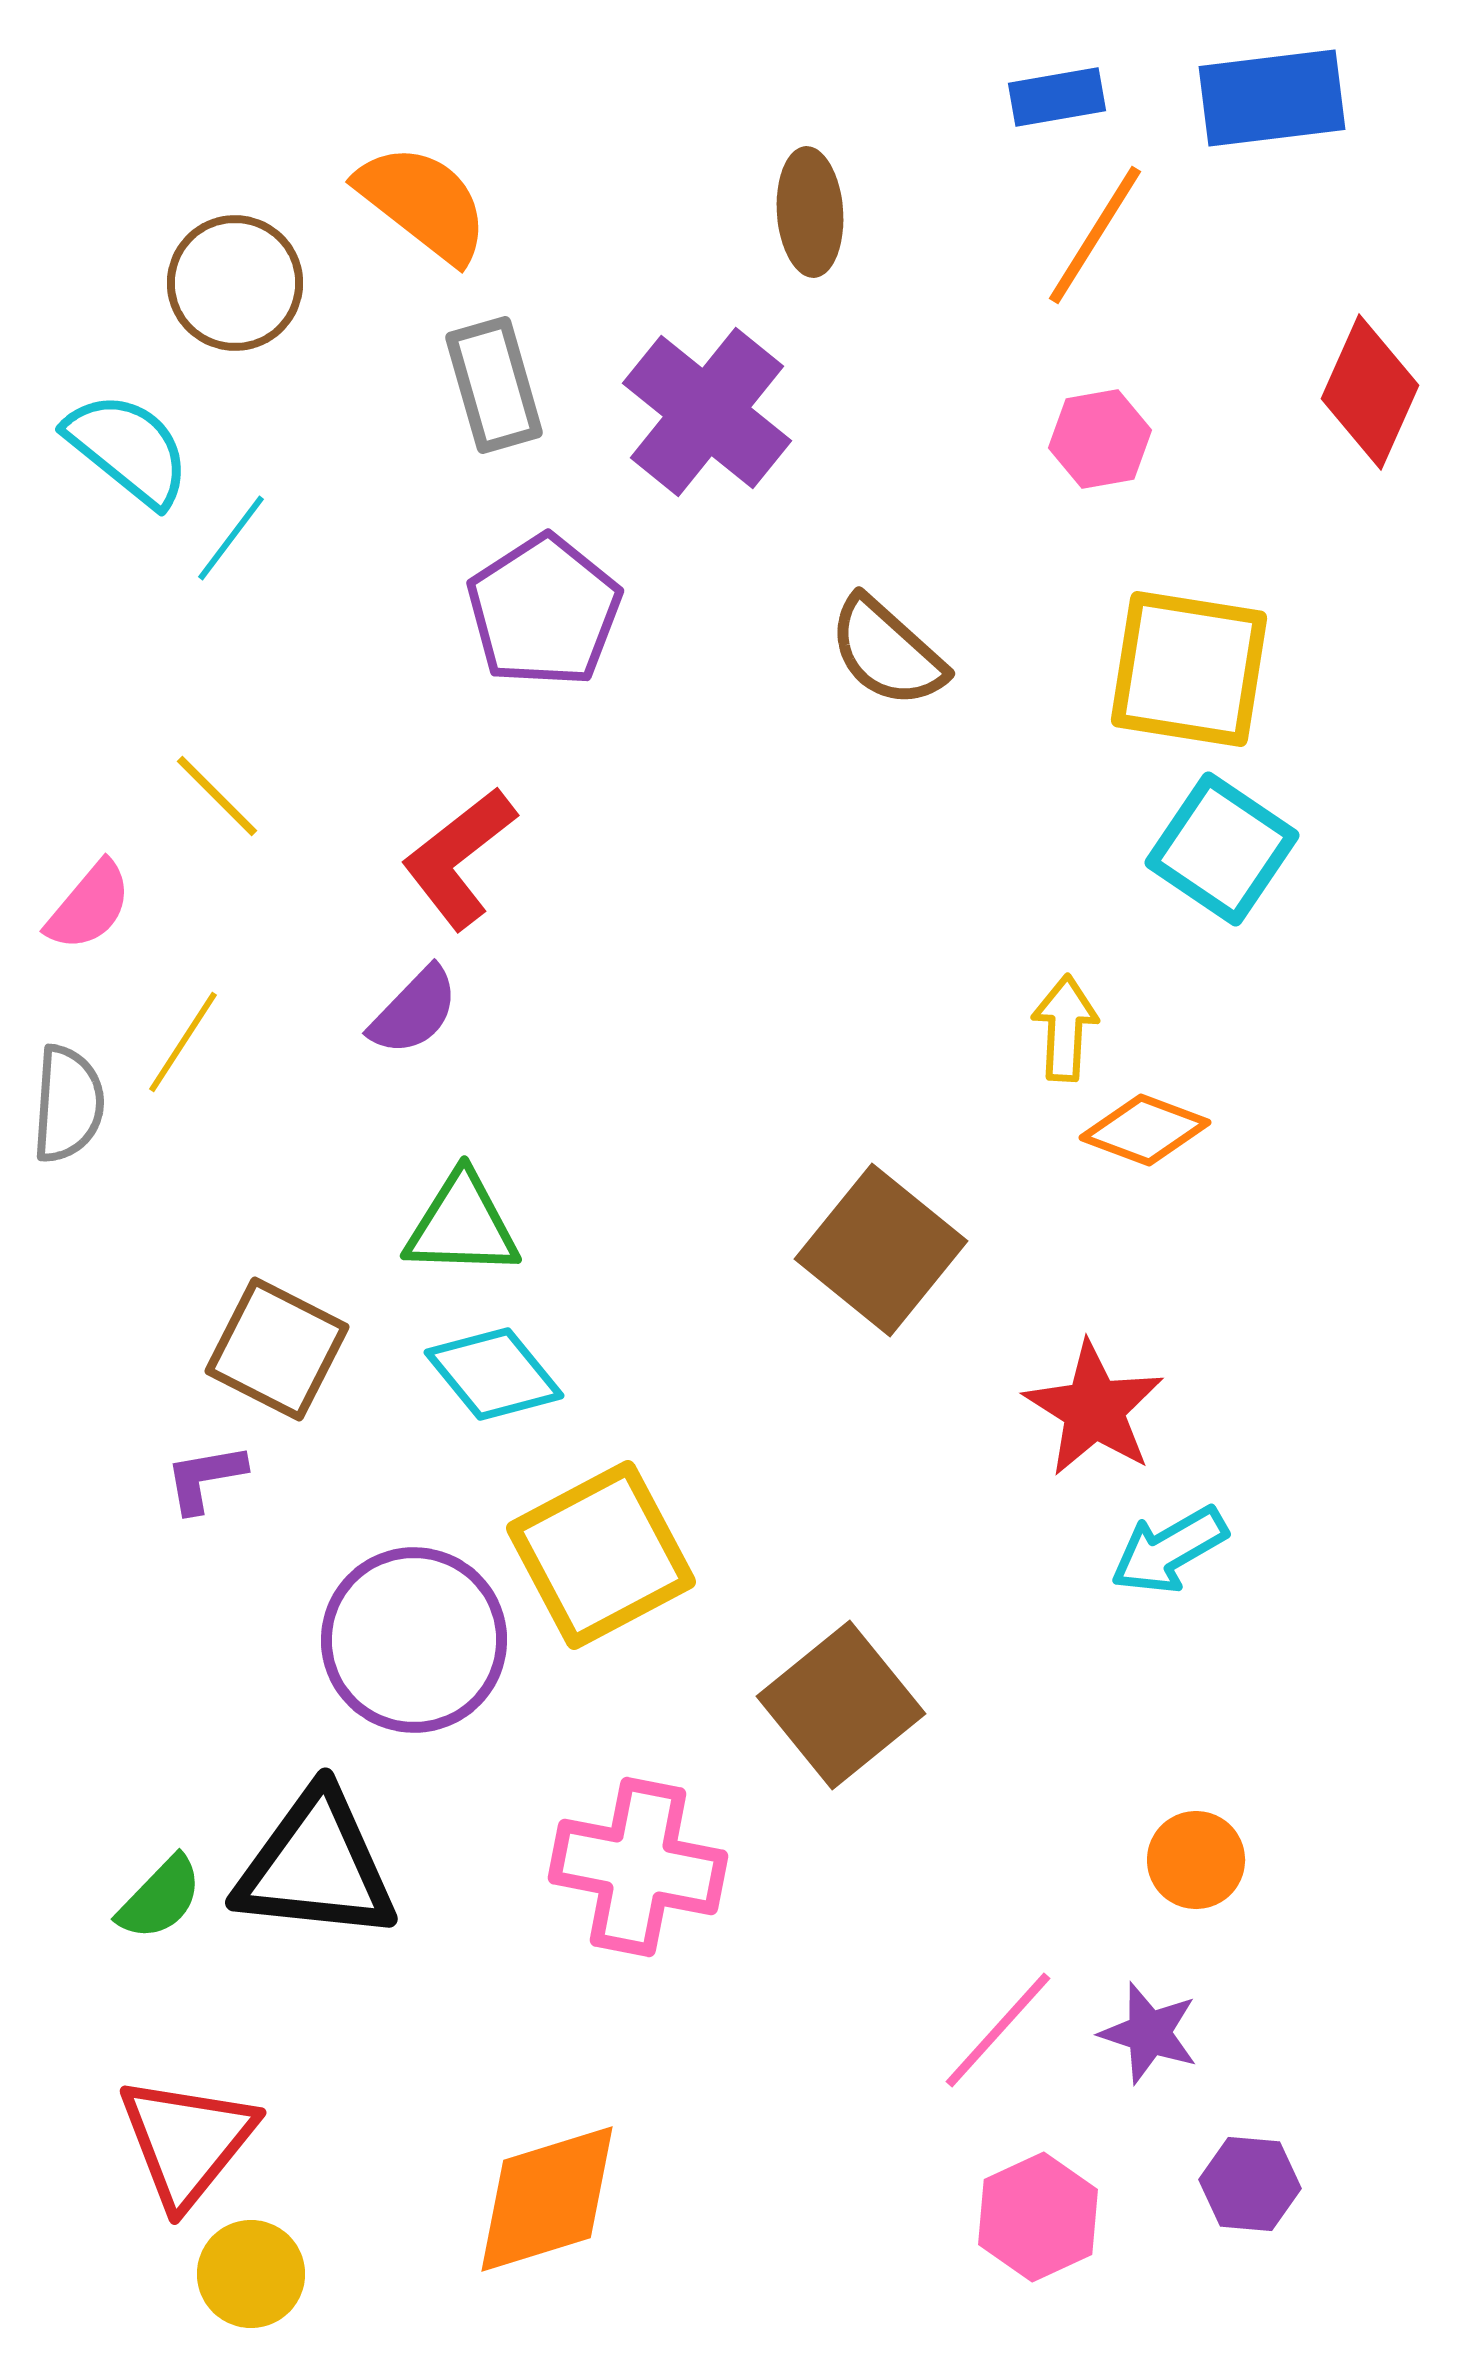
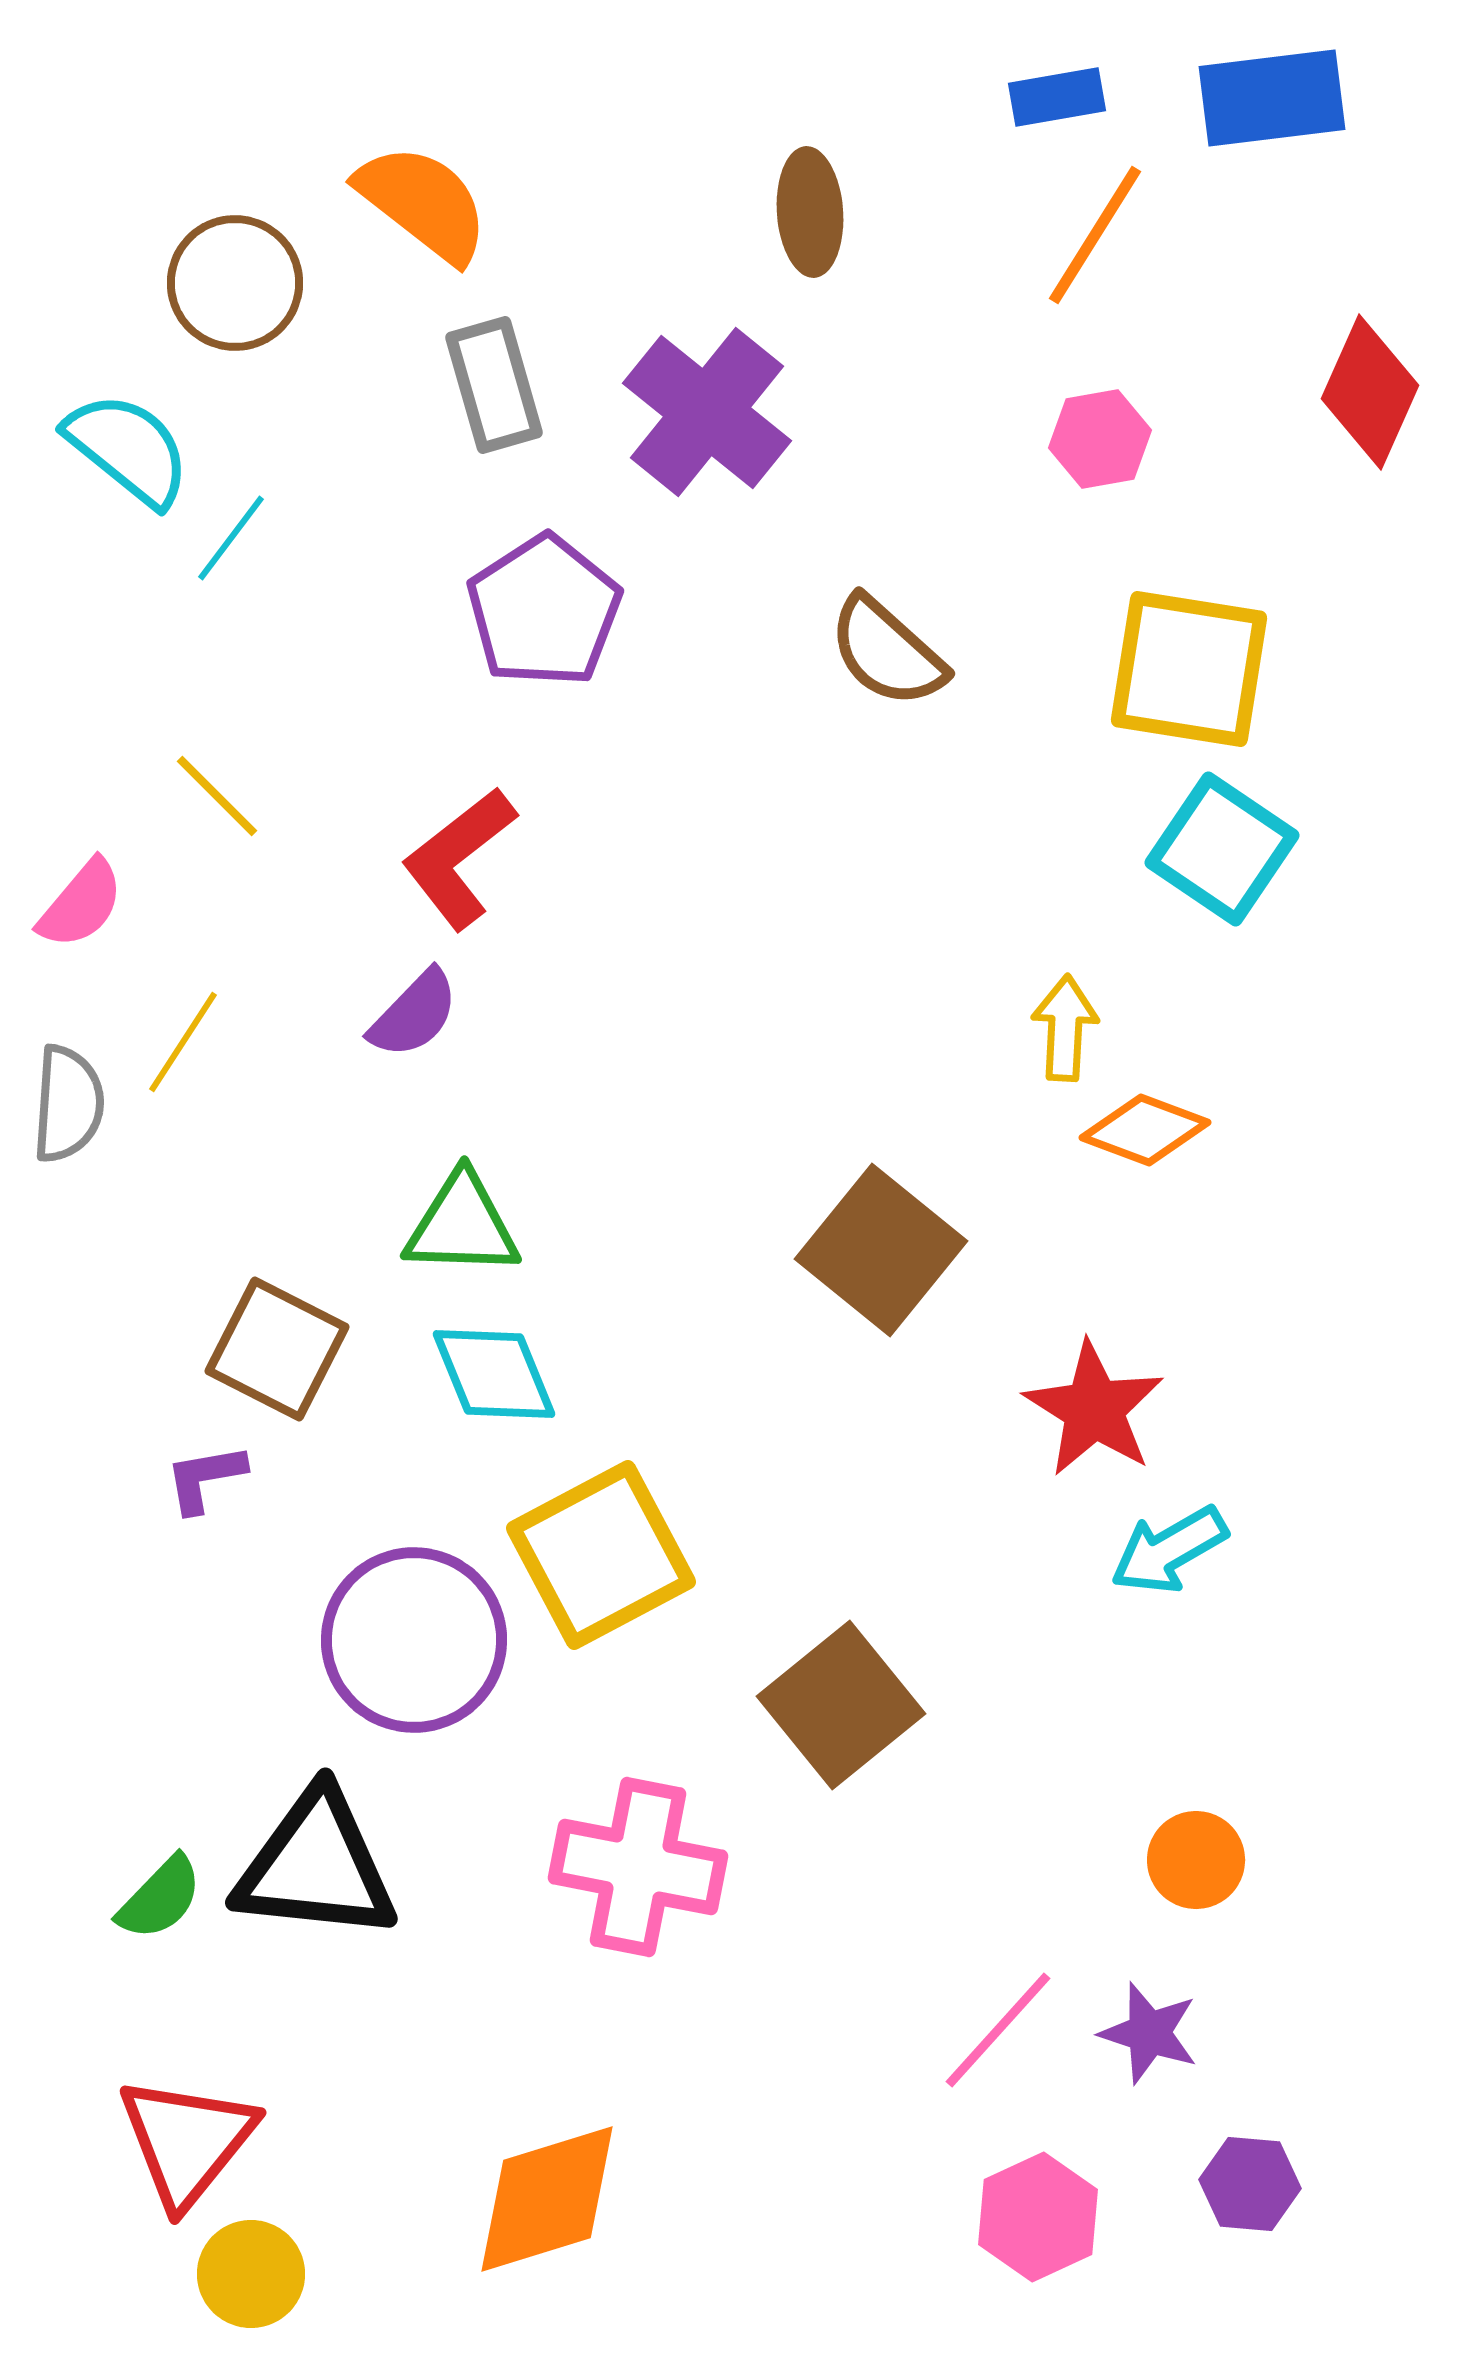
pink semicircle at (89, 906): moved 8 px left, 2 px up
purple semicircle at (414, 1011): moved 3 px down
cyan diamond at (494, 1374): rotated 17 degrees clockwise
